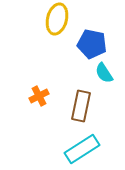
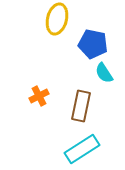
blue pentagon: moved 1 px right
